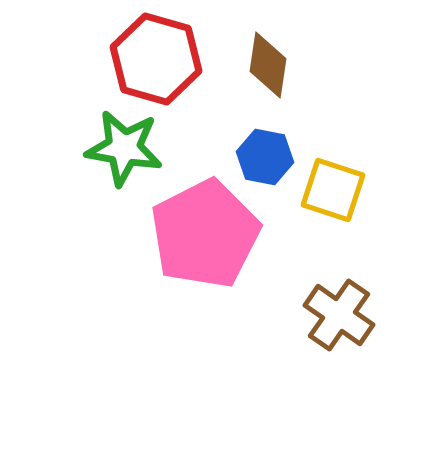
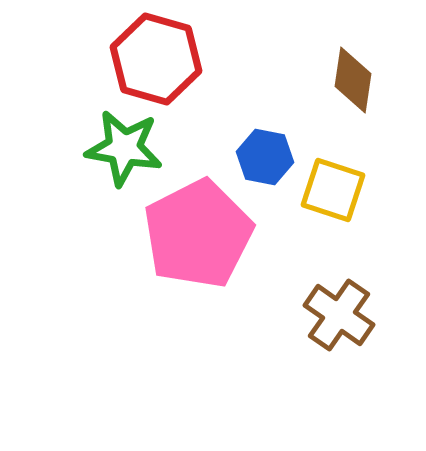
brown diamond: moved 85 px right, 15 px down
pink pentagon: moved 7 px left
